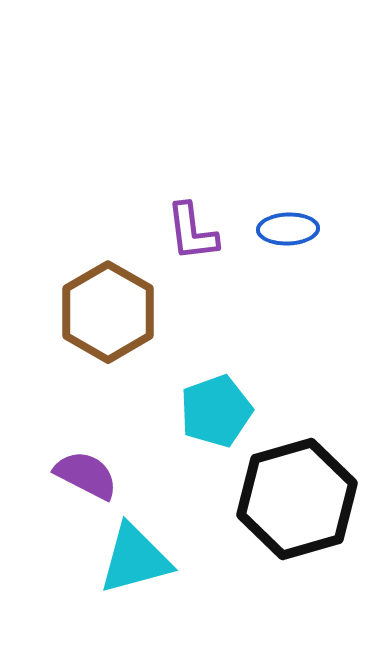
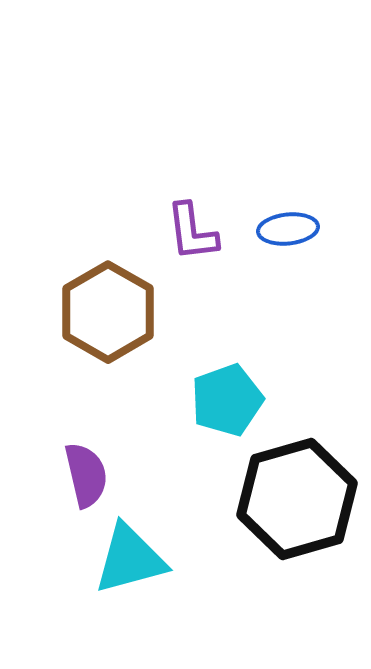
blue ellipse: rotated 4 degrees counterclockwise
cyan pentagon: moved 11 px right, 11 px up
purple semicircle: rotated 50 degrees clockwise
cyan triangle: moved 5 px left
